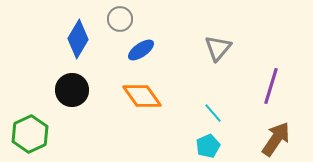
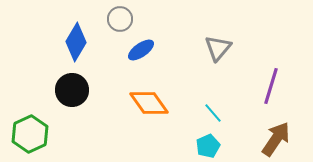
blue diamond: moved 2 px left, 3 px down
orange diamond: moved 7 px right, 7 px down
